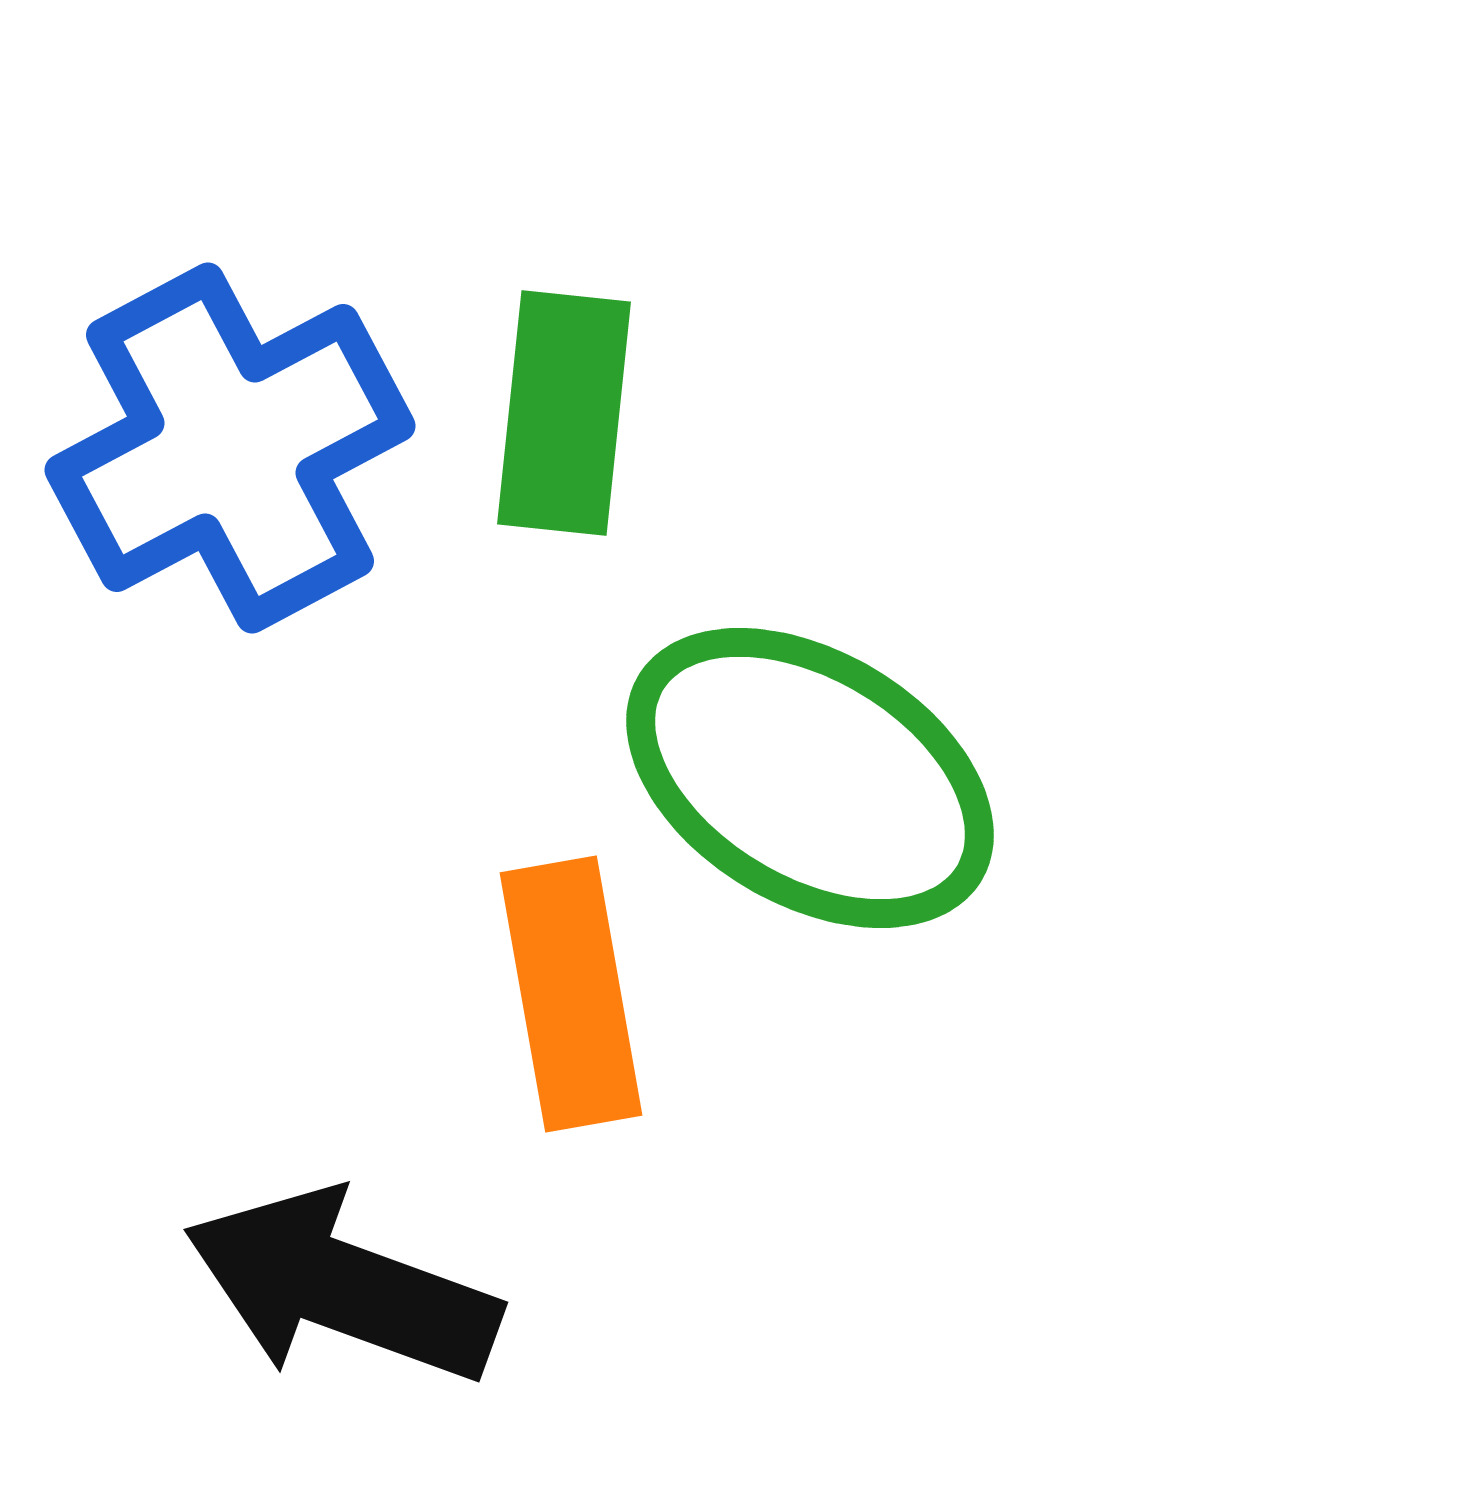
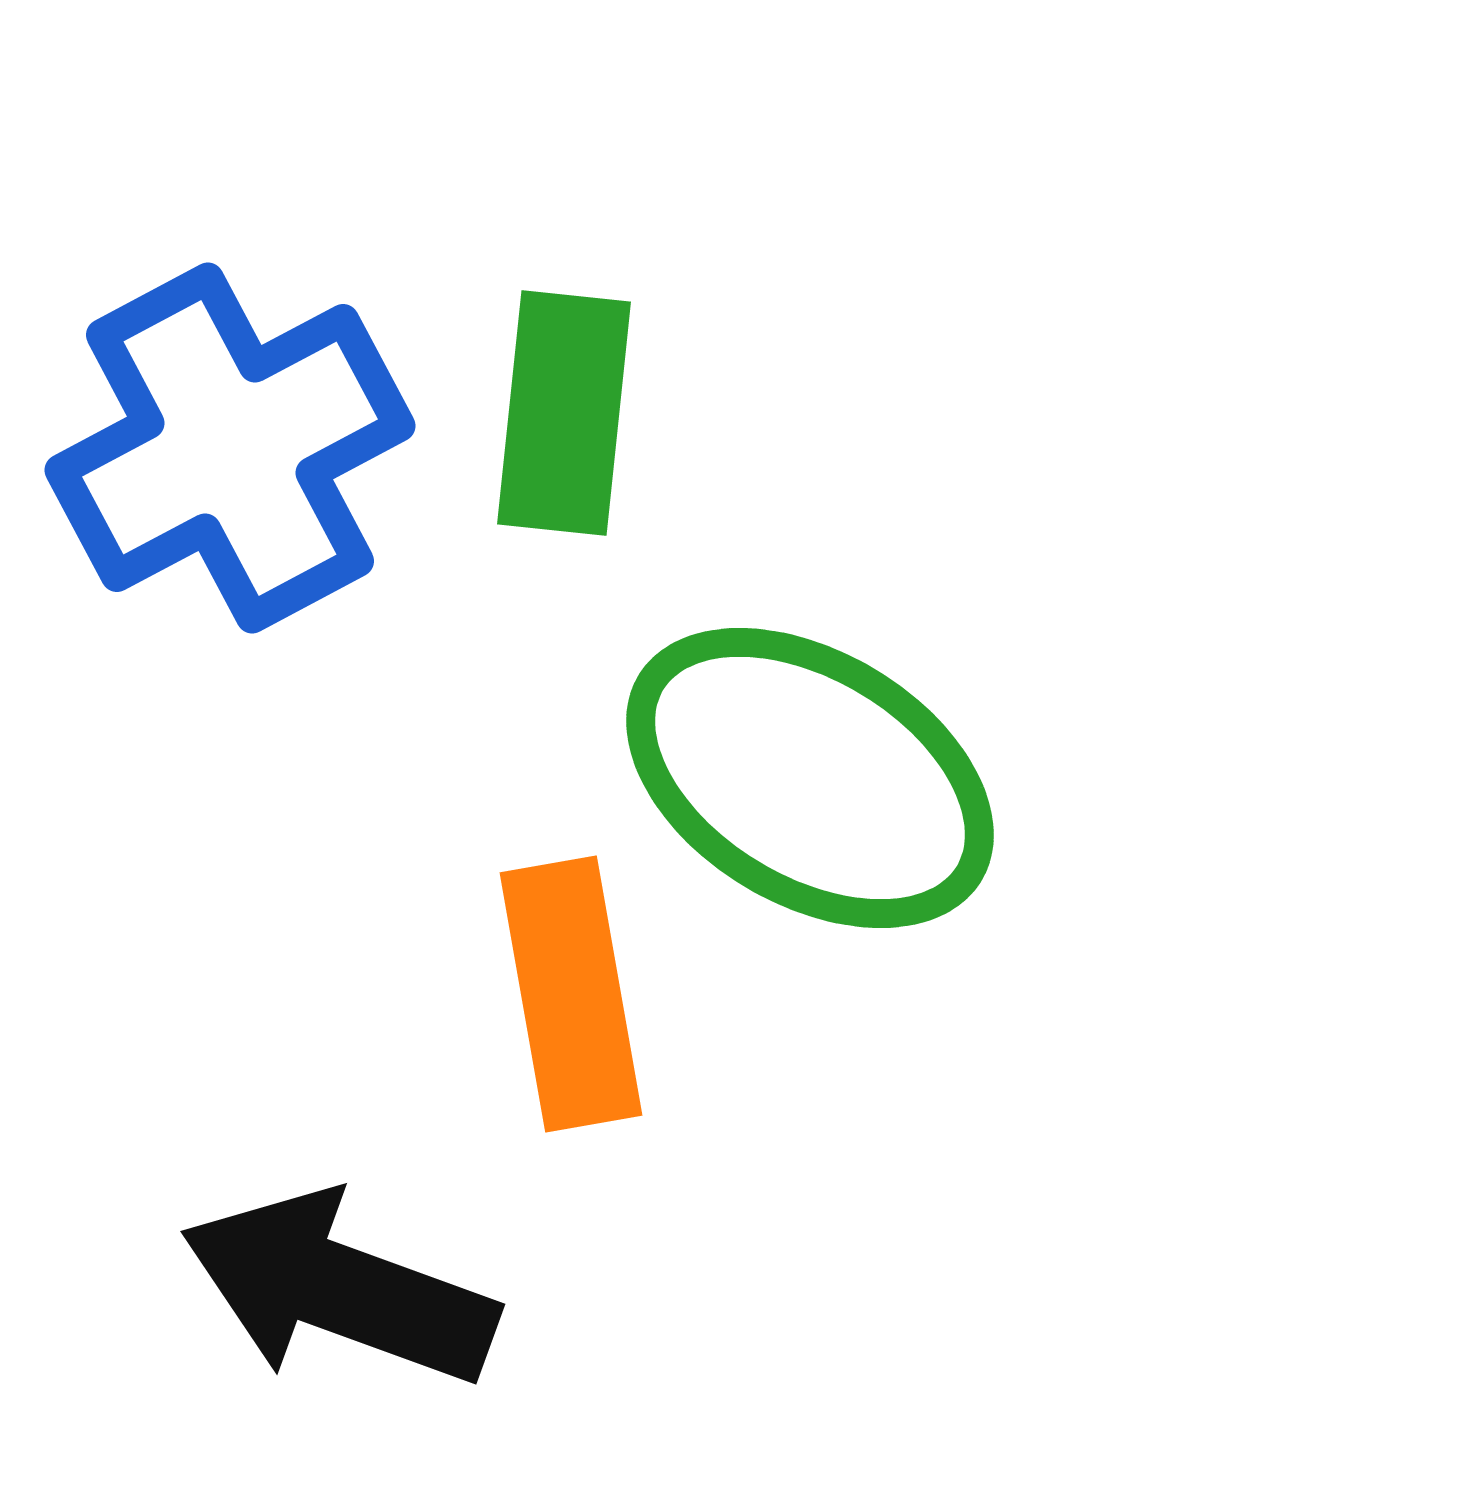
black arrow: moved 3 px left, 2 px down
